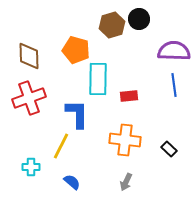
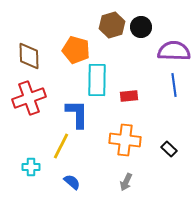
black circle: moved 2 px right, 8 px down
cyan rectangle: moved 1 px left, 1 px down
